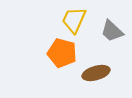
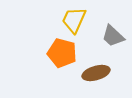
gray trapezoid: moved 1 px right, 5 px down
